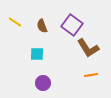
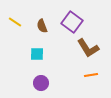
purple square: moved 3 px up
purple circle: moved 2 px left
